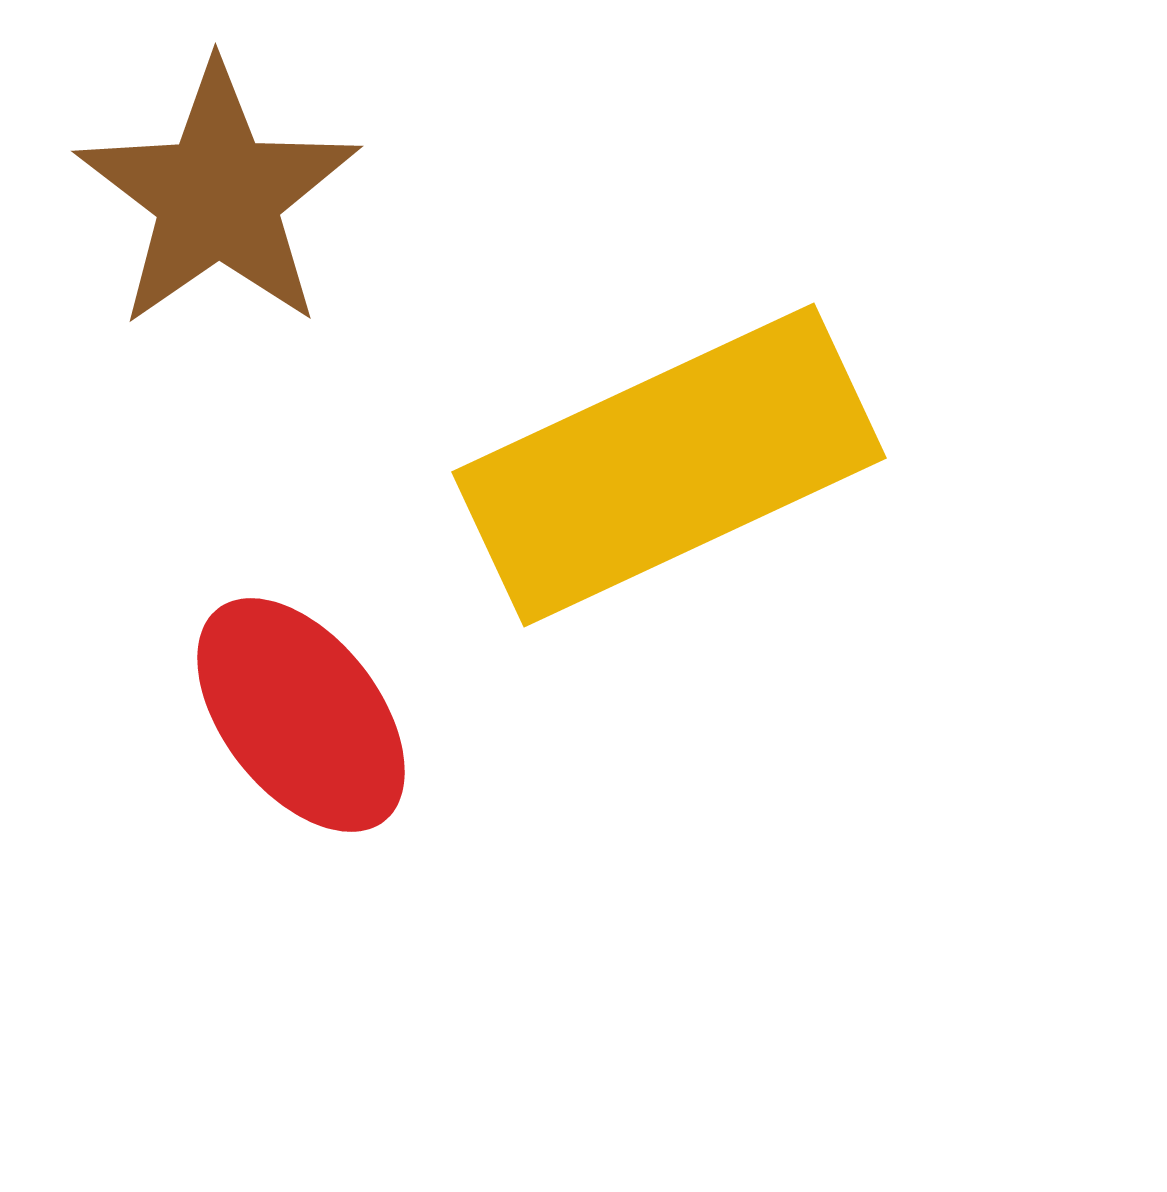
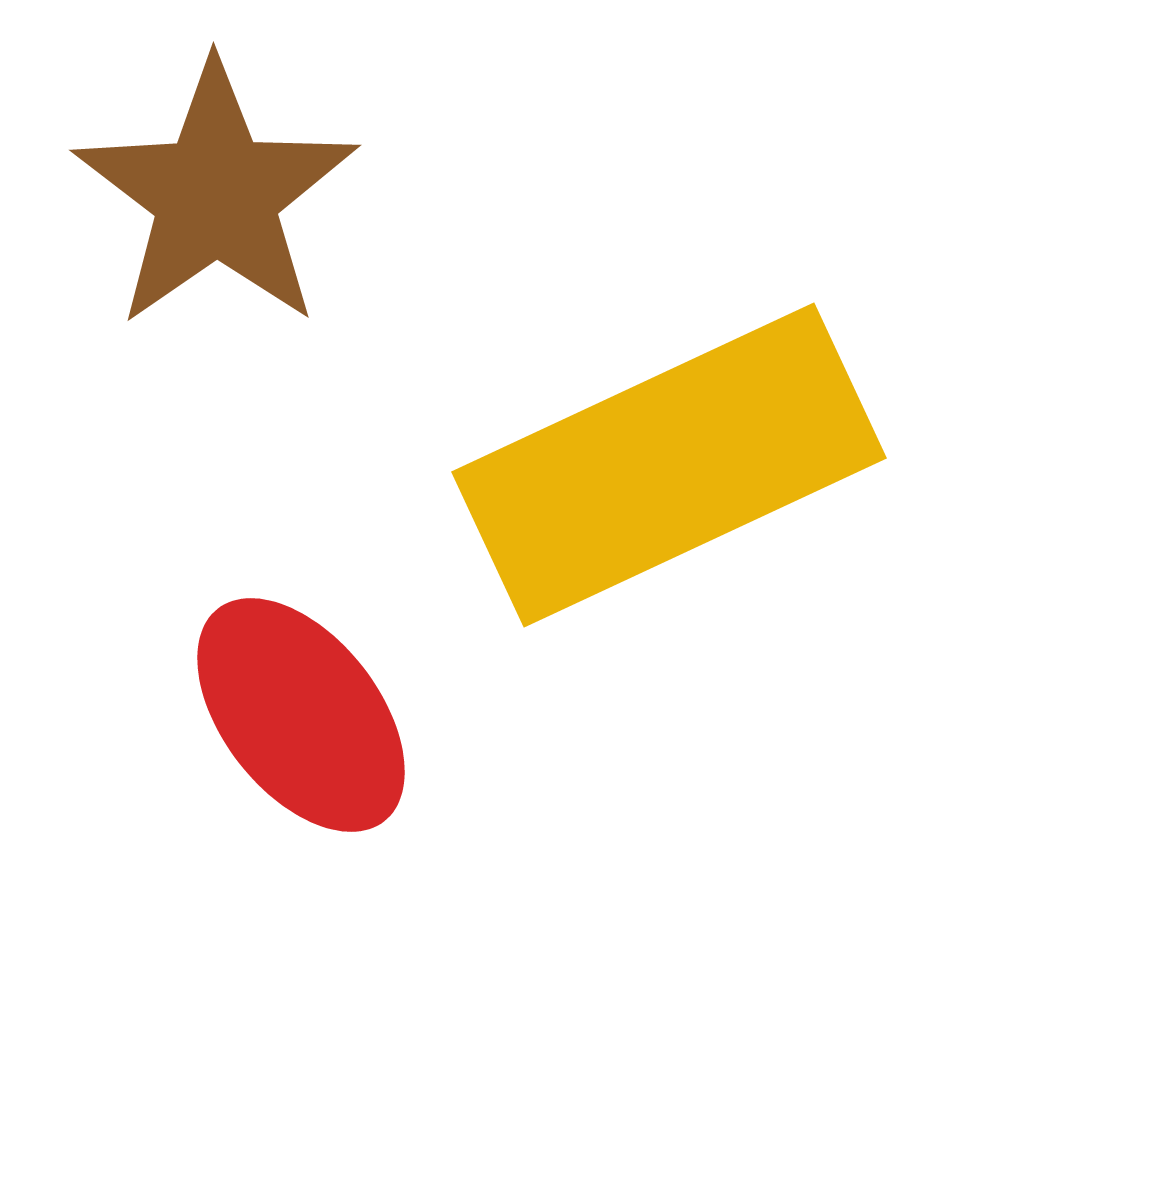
brown star: moved 2 px left, 1 px up
